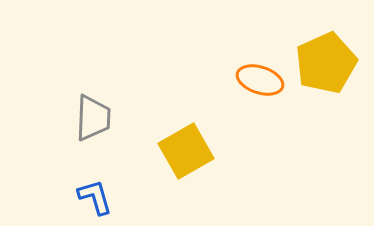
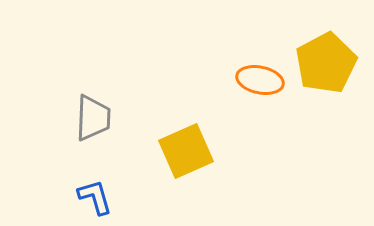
yellow pentagon: rotated 4 degrees counterclockwise
orange ellipse: rotated 6 degrees counterclockwise
yellow square: rotated 6 degrees clockwise
